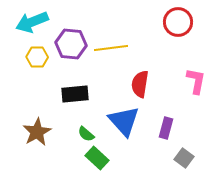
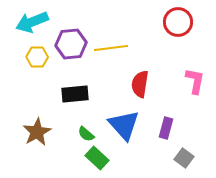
purple hexagon: rotated 12 degrees counterclockwise
pink L-shape: moved 1 px left
blue triangle: moved 4 px down
